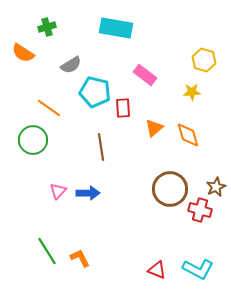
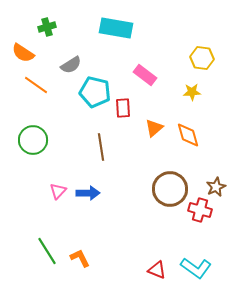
yellow hexagon: moved 2 px left, 2 px up; rotated 10 degrees counterclockwise
orange line: moved 13 px left, 23 px up
cyan L-shape: moved 2 px left, 1 px up; rotated 8 degrees clockwise
